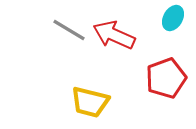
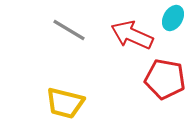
red arrow: moved 18 px right
red pentagon: moved 1 px left, 1 px down; rotated 30 degrees clockwise
yellow trapezoid: moved 25 px left, 1 px down
